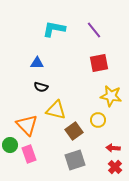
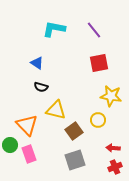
blue triangle: rotated 32 degrees clockwise
red cross: rotated 24 degrees clockwise
